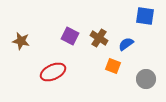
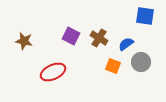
purple square: moved 1 px right
brown star: moved 3 px right
gray circle: moved 5 px left, 17 px up
